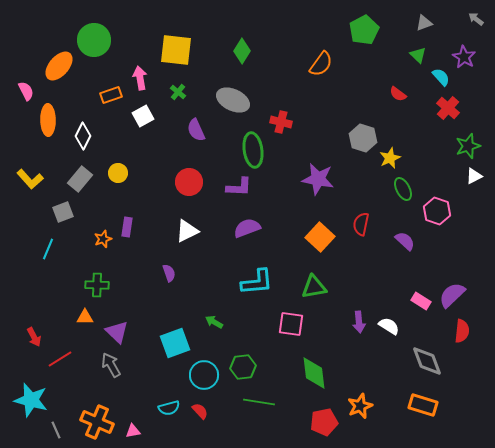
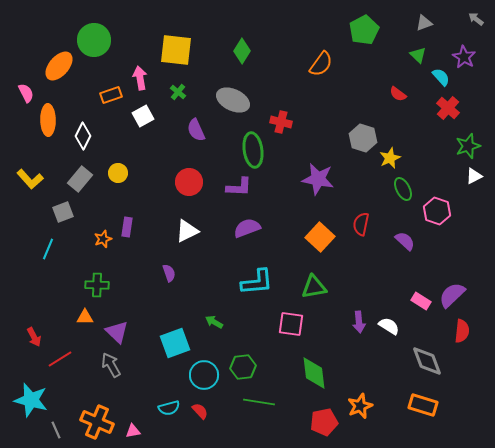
pink semicircle at (26, 91): moved 2 px down
